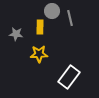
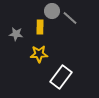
gray line: rotated 35 degrees counterclockwise
white rectangle: moved 8 px left
